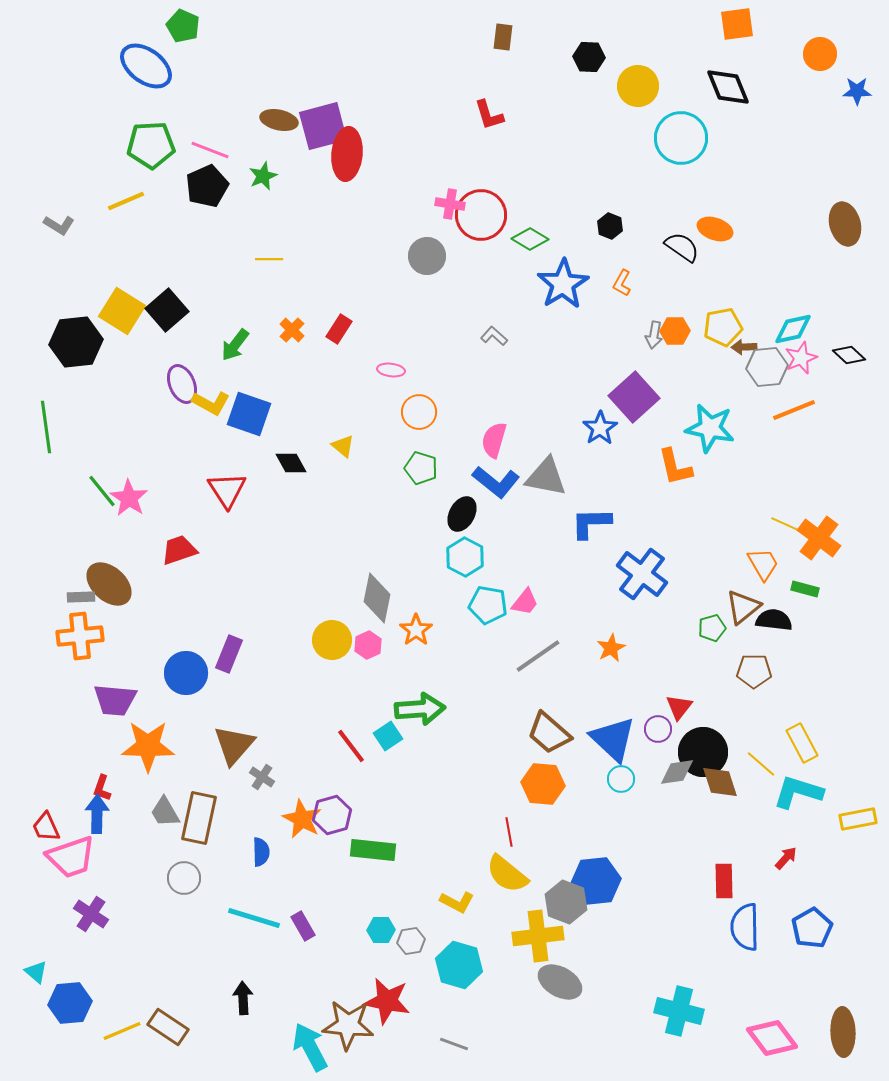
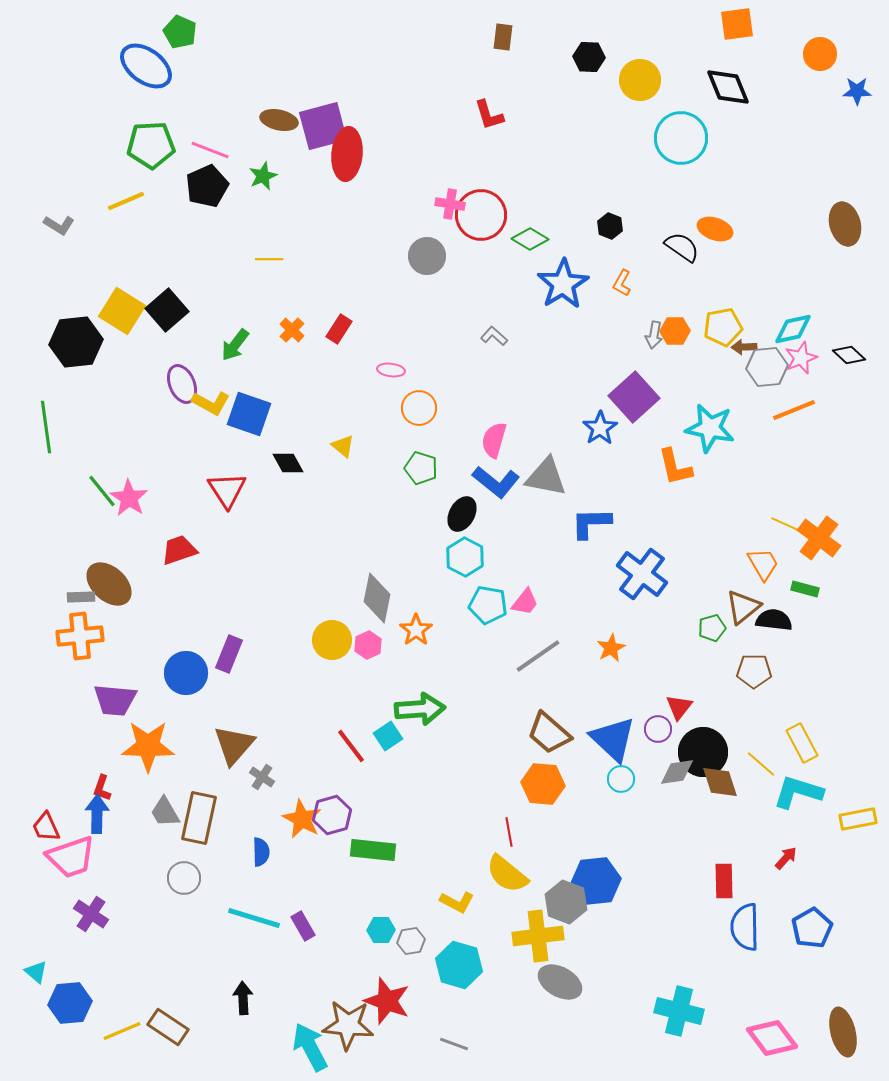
green pentagon at (183, 26): moved 3 px left, 6 px down
yellow circle at (638, 86): moved 2 px right, 6 px up
orange circle at (419, 412): moved 4 px up
black diamond at (291, 463): moved 3 px left
red star at (387, 1001): rotated 9 degrees clockwise
brown ellipse at (843, 1032): rotated 12 degrees counterclockwise
